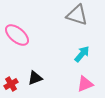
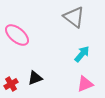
gray triangle: moved 3 px left, 2 px down; rotated 20 degrees clockwise
